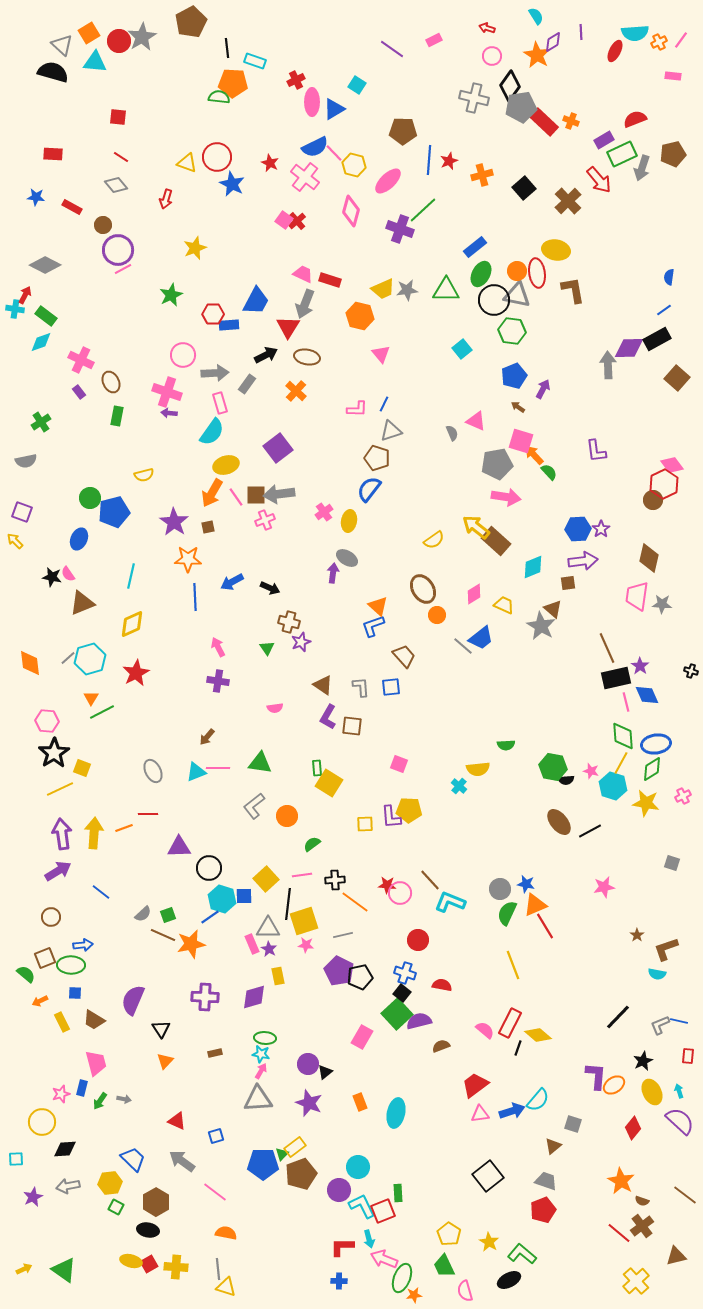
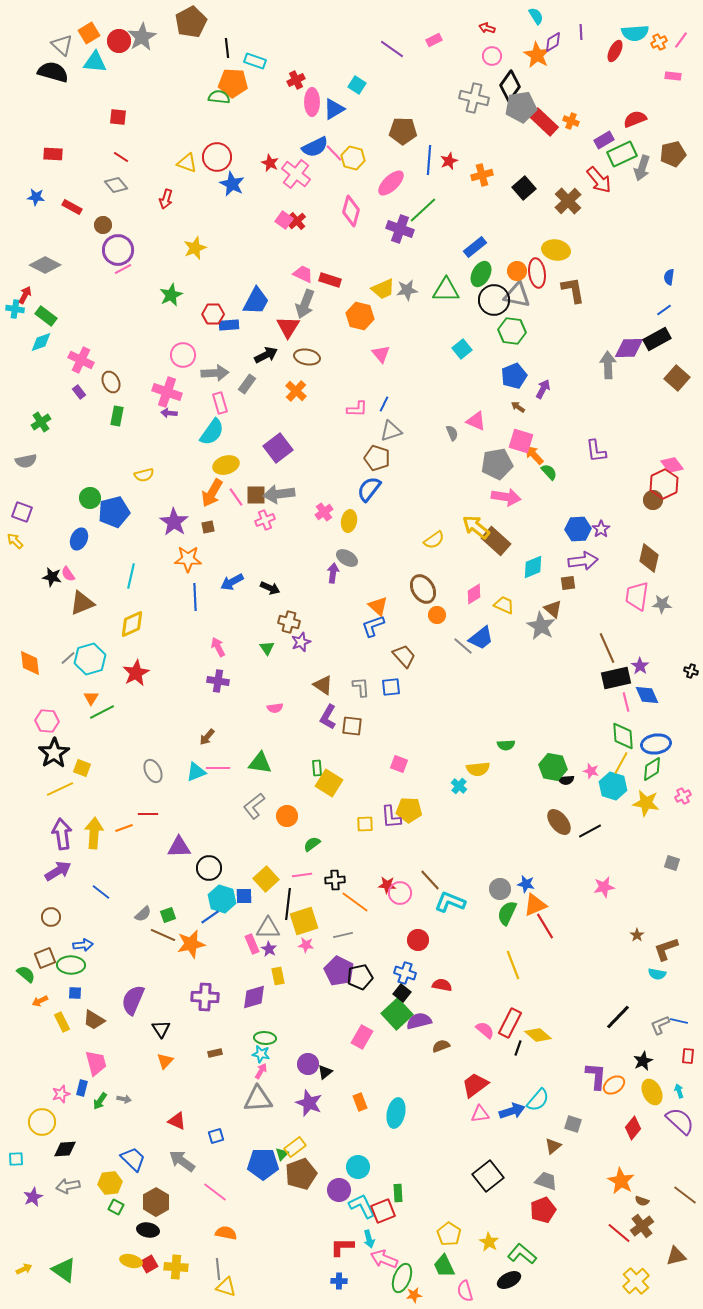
yellow hexagon at (354, 165): moved 1 px left, 7 px up
pink cross at (305, 177): moved 9 px left, 3 px up
pink ellipse at (388, 181): moved 3 px right, 2 px down
